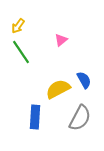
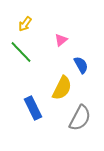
yellow arrow: moved 7 px right, 2 px up
green line: rotated 10 degrees counterclockwise
blue semicircle: moved 3 px left, 15 px up
yellow semicircle: moved 4 px right, 1 px up; rotated 145 degrees clockwise
blue rectangle: moved 2 px left, 9 px up; rotated 30 degrees counterclockwise
